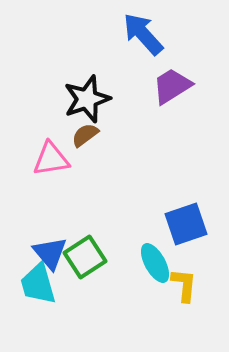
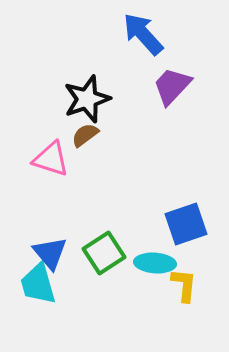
purple trapezoid: rotated 15 degrees counterclockwise
pink triangle: rotated 27 degrees clockwise
green square: moved 19 px right, 4 px up
cyan ellipse: rotated 57 degrees counterclockwise
